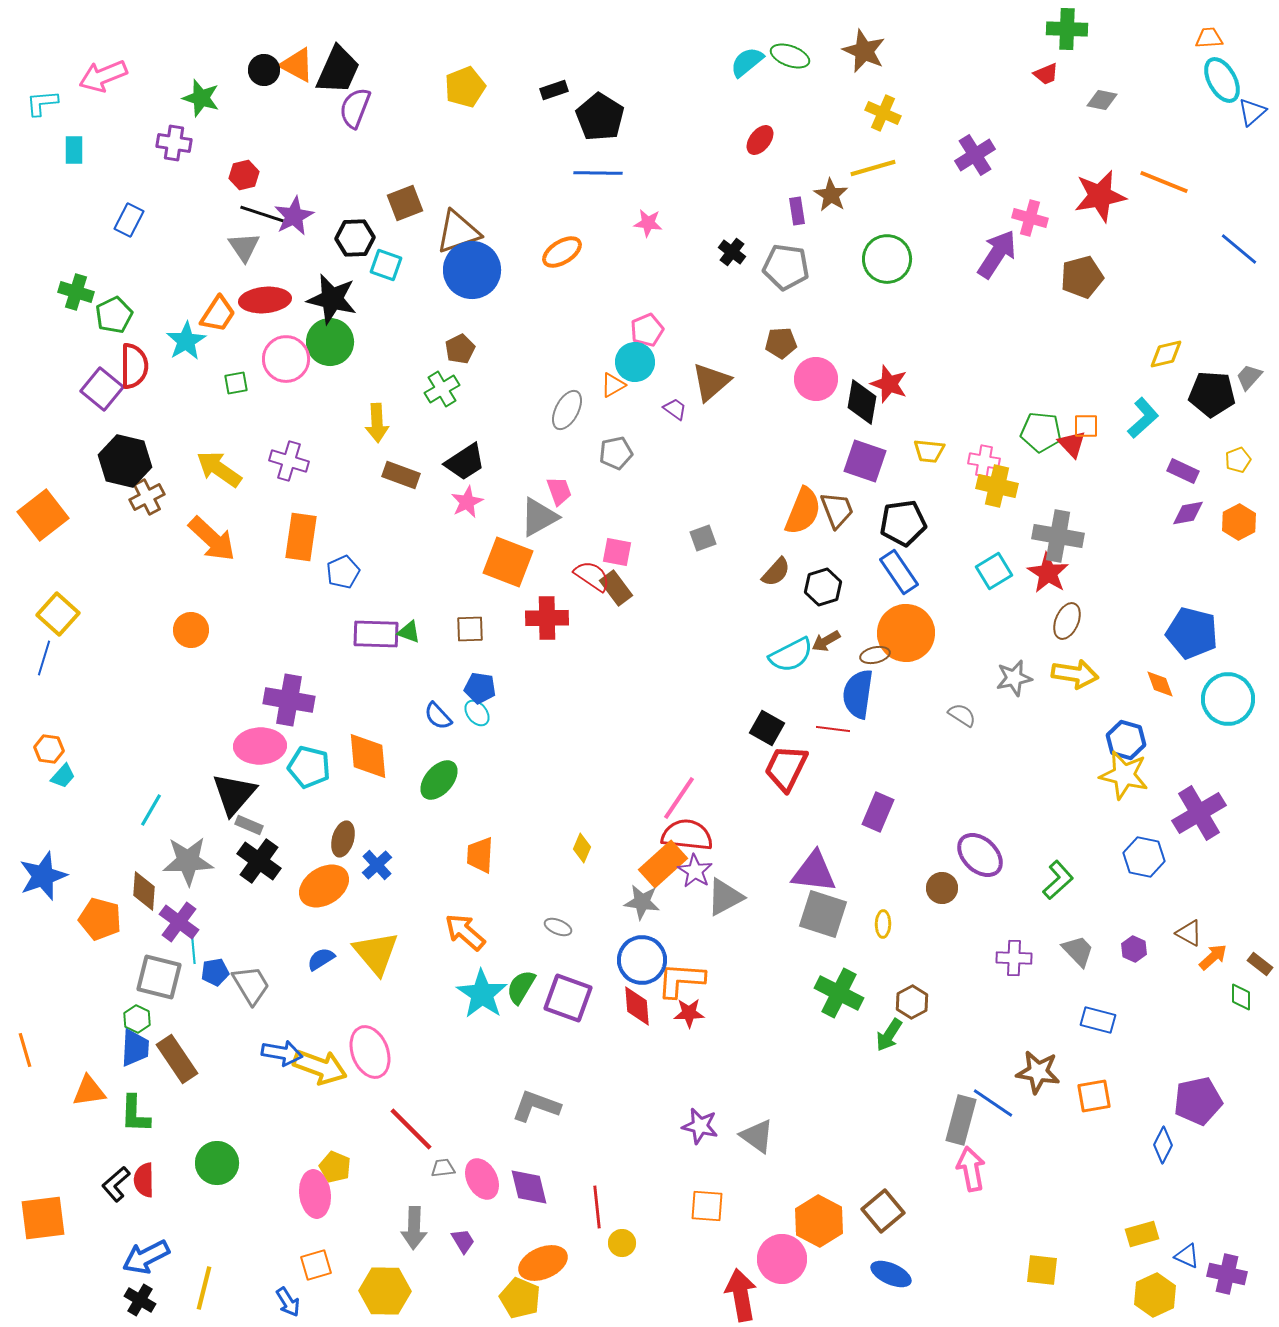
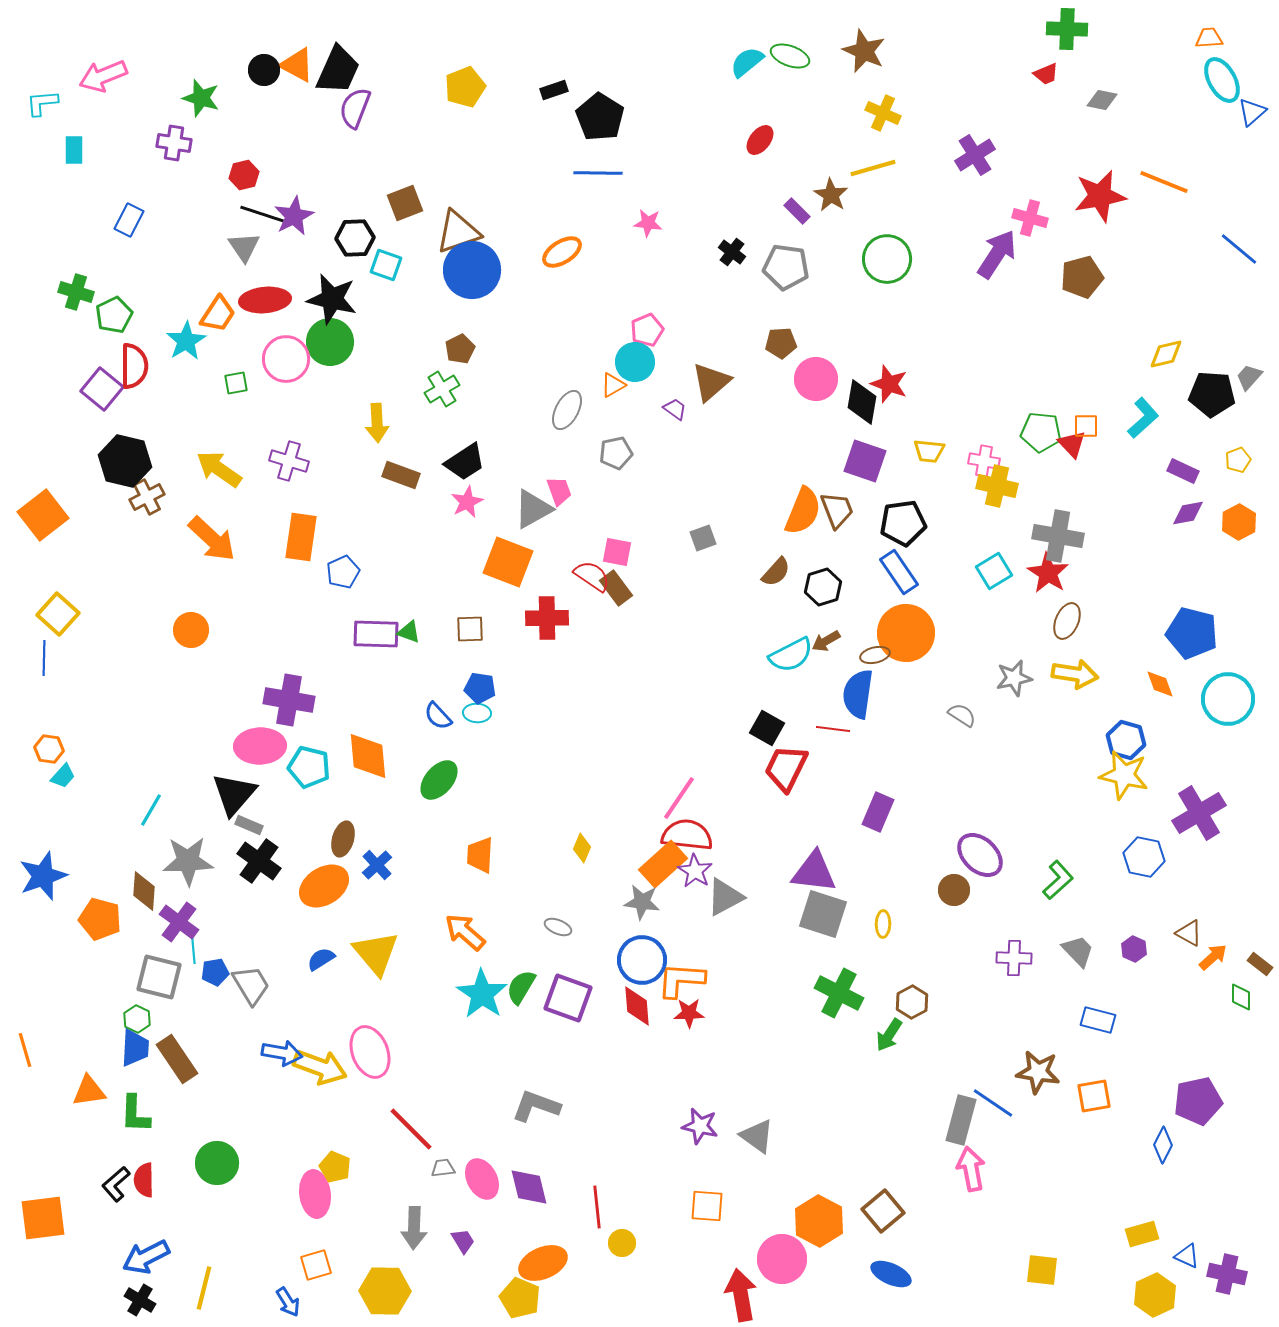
purple rectangle at (797, 211): rotated 36 degrees counterclockwise
gray triangle at (539, 517): moved 6 px left, 8 px up
blue line at (44, 658): rotated 16 degrees counterclockwise
cyan ellipse at (477, 713): rotated 48 degrees counterclockwise
brown circle at (942, 888): moved 12 px right, 2 px down
